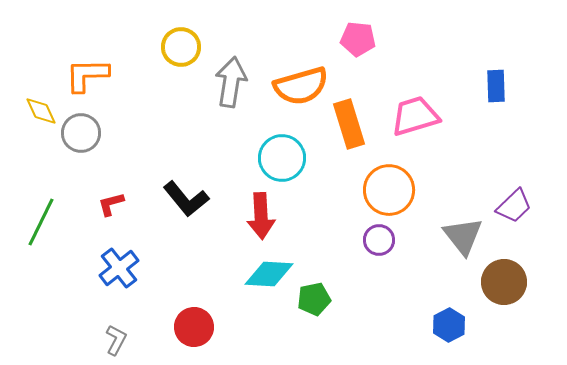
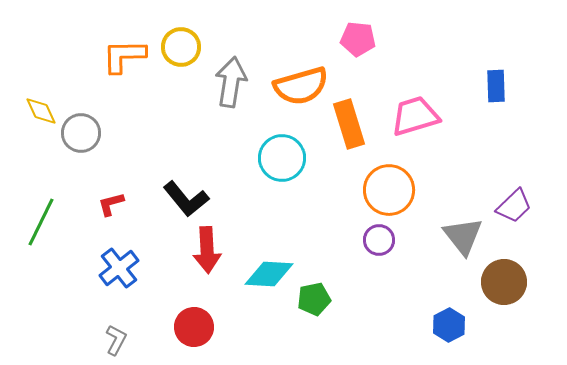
orange L-shape: moved 37 px right, 19 px up
red arrow: moved 54 px left, 34 px down
